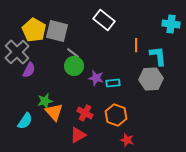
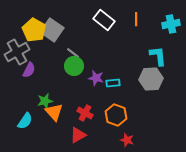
cyan cross: rotated 18 degrees counterclockwise
gray square: moved 5 px left, 1 px up; rotated 20 degrees clockwise
orange line: moved 26 px up
gray cross: rotated 15 degrees clockwise
